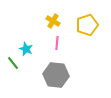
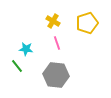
yellow pentagon: moved 2 px up
pink line: rotated 24 degrees counterclockwise
cyan star: rotated 16 degrees counterclockwise
green line: moved 4 px right, 3 px down
